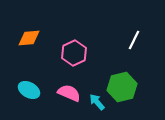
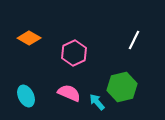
orange diamond: rotated 35 degrees clockwise
cyan ellipse: moved 3 px left, 6 px down; rotated 35 degrees clockwise
